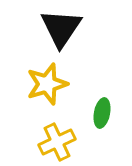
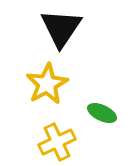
yellow star: rotated 12 degrees counterclockwise
green ellipse: rotated 76 degrees counterclockwise
